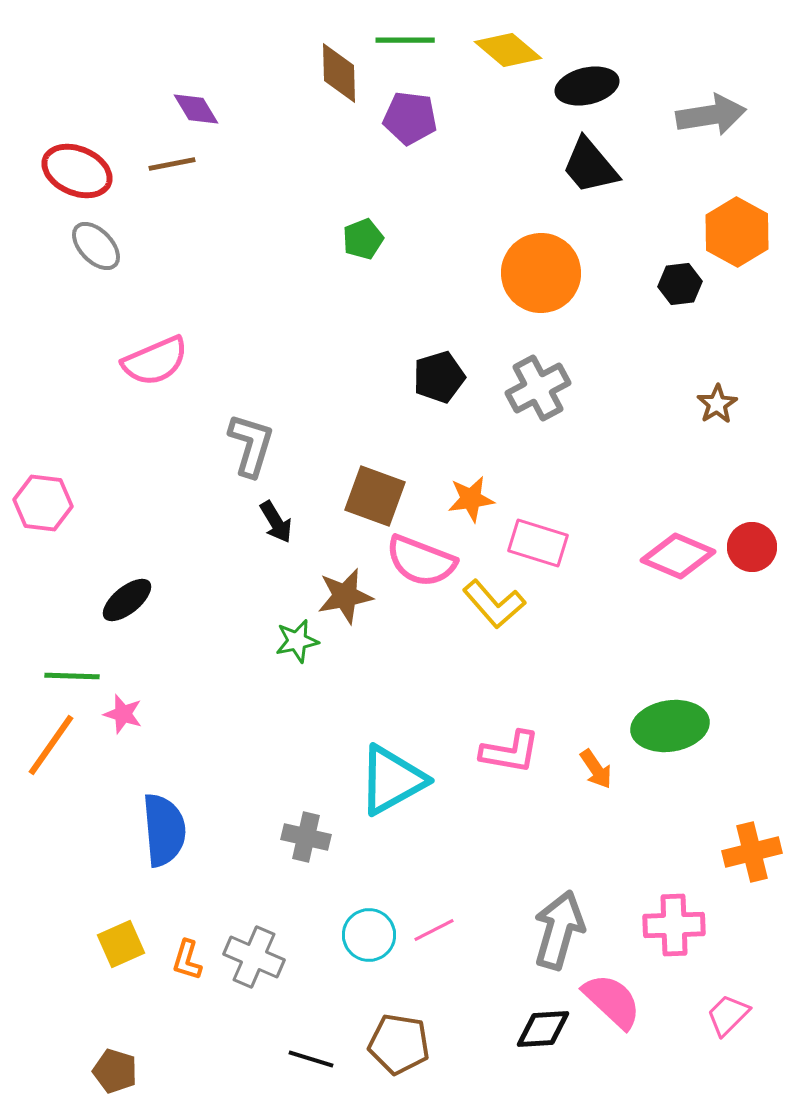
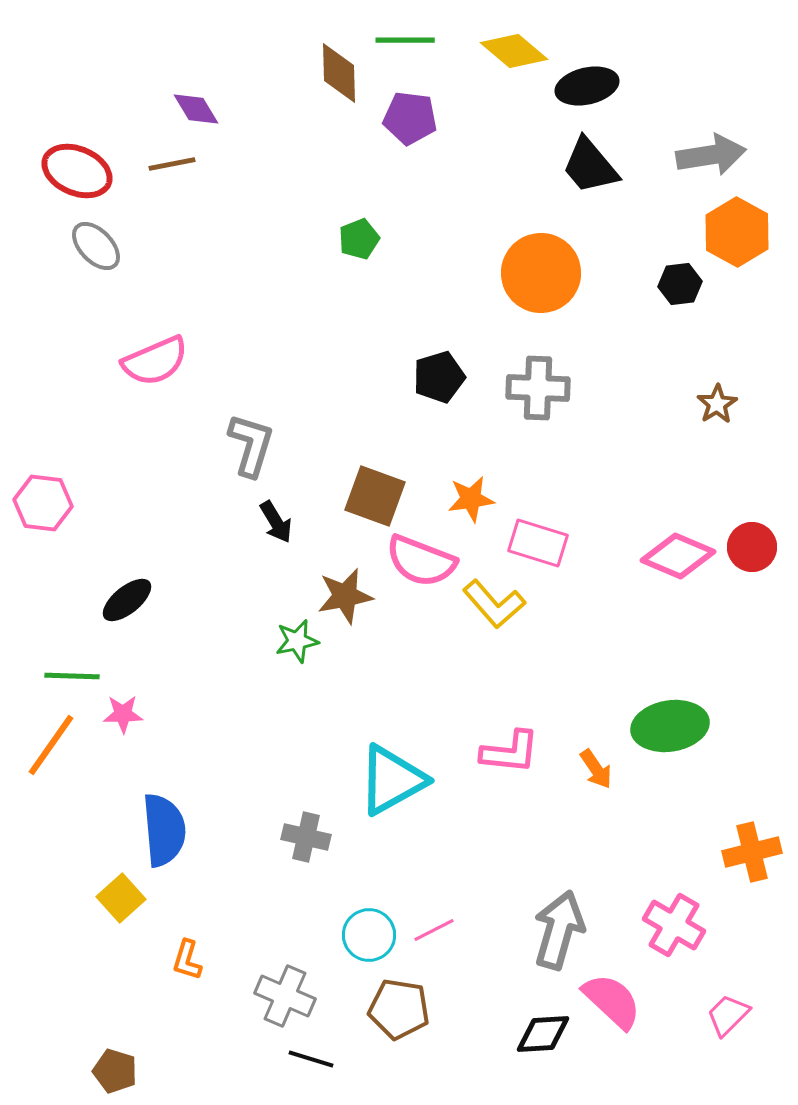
yellow diamond at (508, 50): moved 6 px right, 1 px down
gray arrow at (711, 115): moved 40 px down
green pentagon at (363, 239): moved 4 px left
gray cross at (538, 388): rotated 30 degrees clockwise
pink star at (123, 714): rotated 18 degrees counterclockwise
pink L-shape at (510, 752): rotated 4 degrees counterclockwise
pink cross at (674, 925): rotated 32 degrees clockwise
yellow square at (121, 944): moved 46 px up; rotated 18 degrees counterclockwise
gray cross at (254, 957): moved 31 px right, 39 px down
black diamond at (543, 1029): moved 5 px down
brown pentagon at (399, 1044): moved 35 px up
